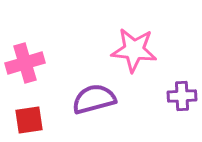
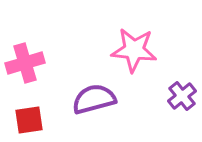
purple cross: rotated 36 degrees counterclockwise
